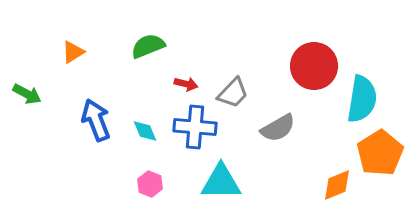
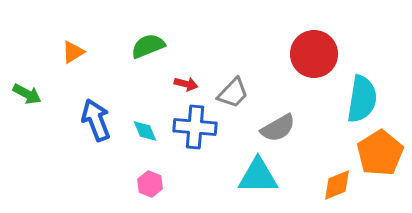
red circle: moved 12 px up
cyan triangle: moved 37 px right, 6 px up
